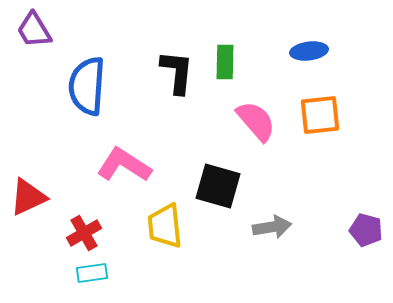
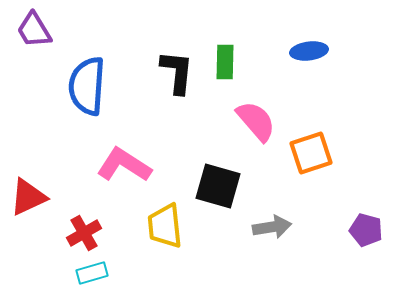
orange square: moved 9 px left, 38 px down; rotated 12 degrees counterclockwise
cyan rectangle: rotated 8 degrees counterclockwise
